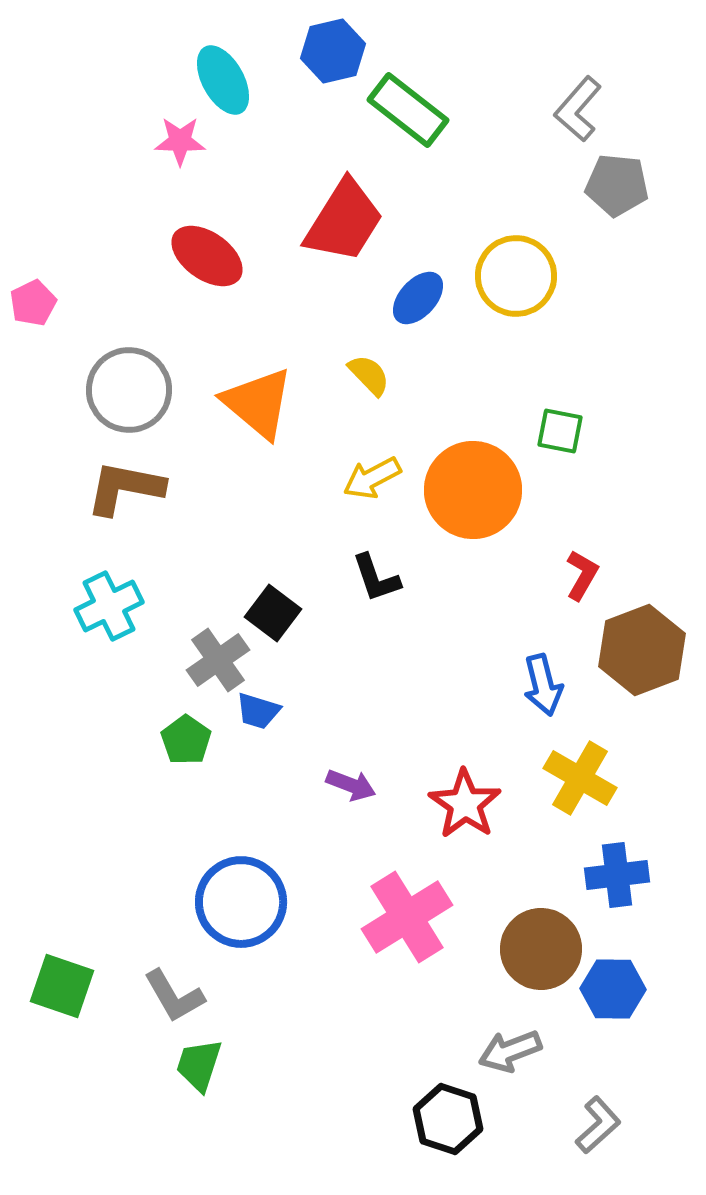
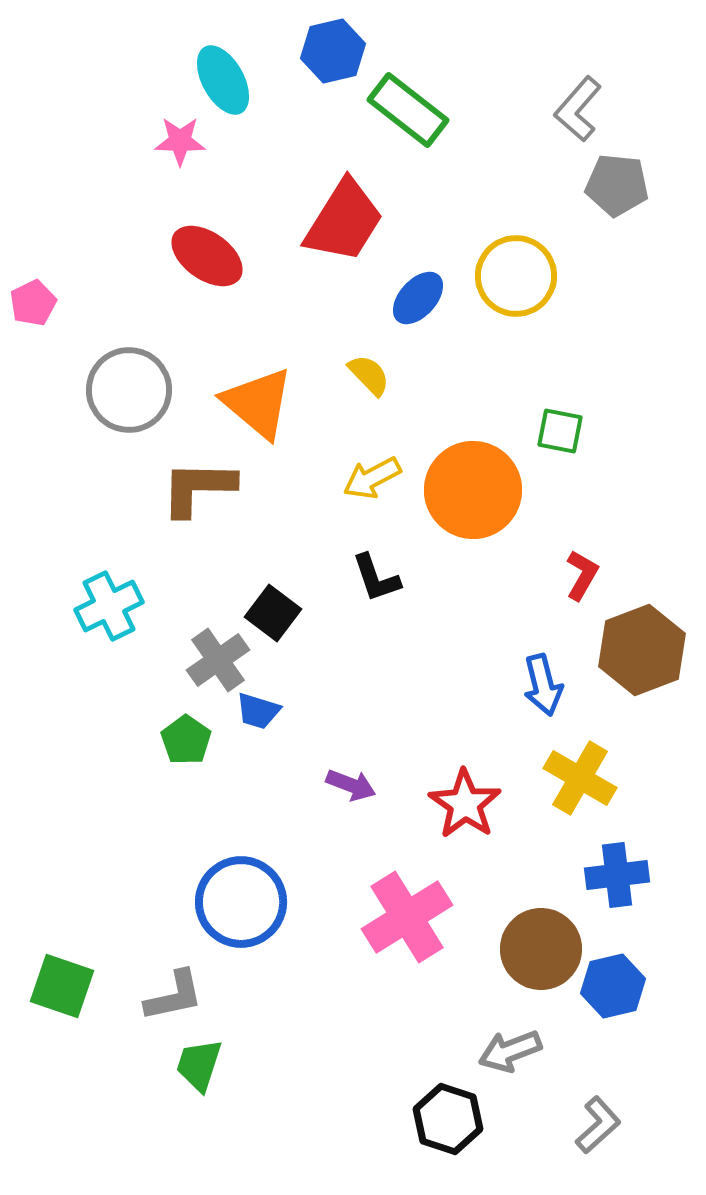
brown L-shape at (125, 488): moved 73 px right; rotated 10 degrees counterclockwise
blue hexagon at (613, 989): moved 3 px up; rotated 14 degrees counterclockwise
gray L-shape at (174, 996): rotated 72 degrees counterclockwise
